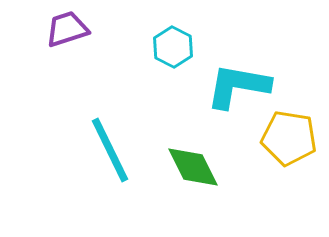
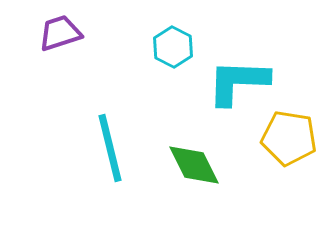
purple trapezoid: moved 7 px left, 4 px down
cyan L-shape: moved 4 px up; rotated 8 degrees counterclockwise
cyan line: moved 2 px up; rotated 12 degrees clockwise
green diamond: moved 1 px right, 2 px up
